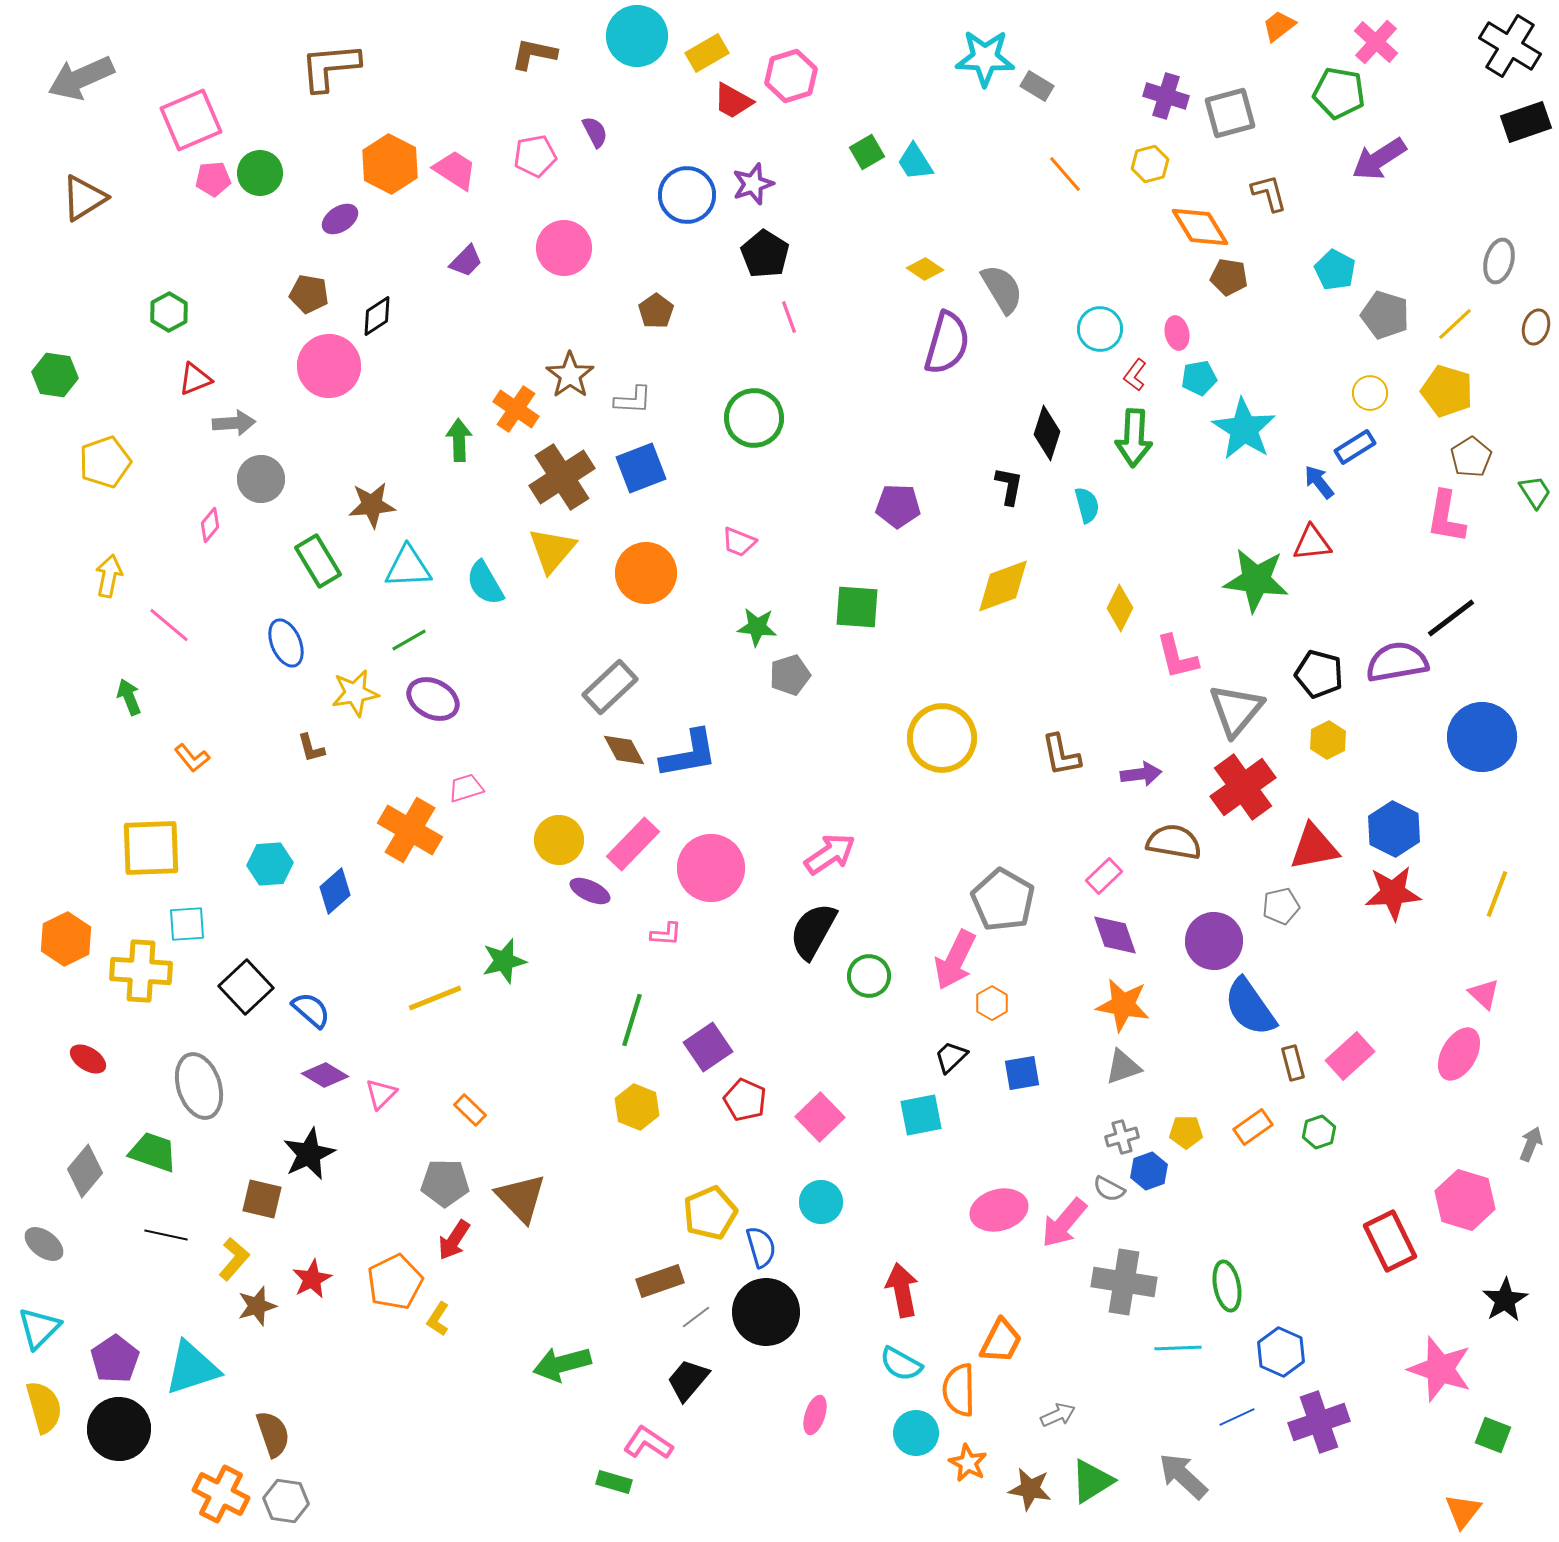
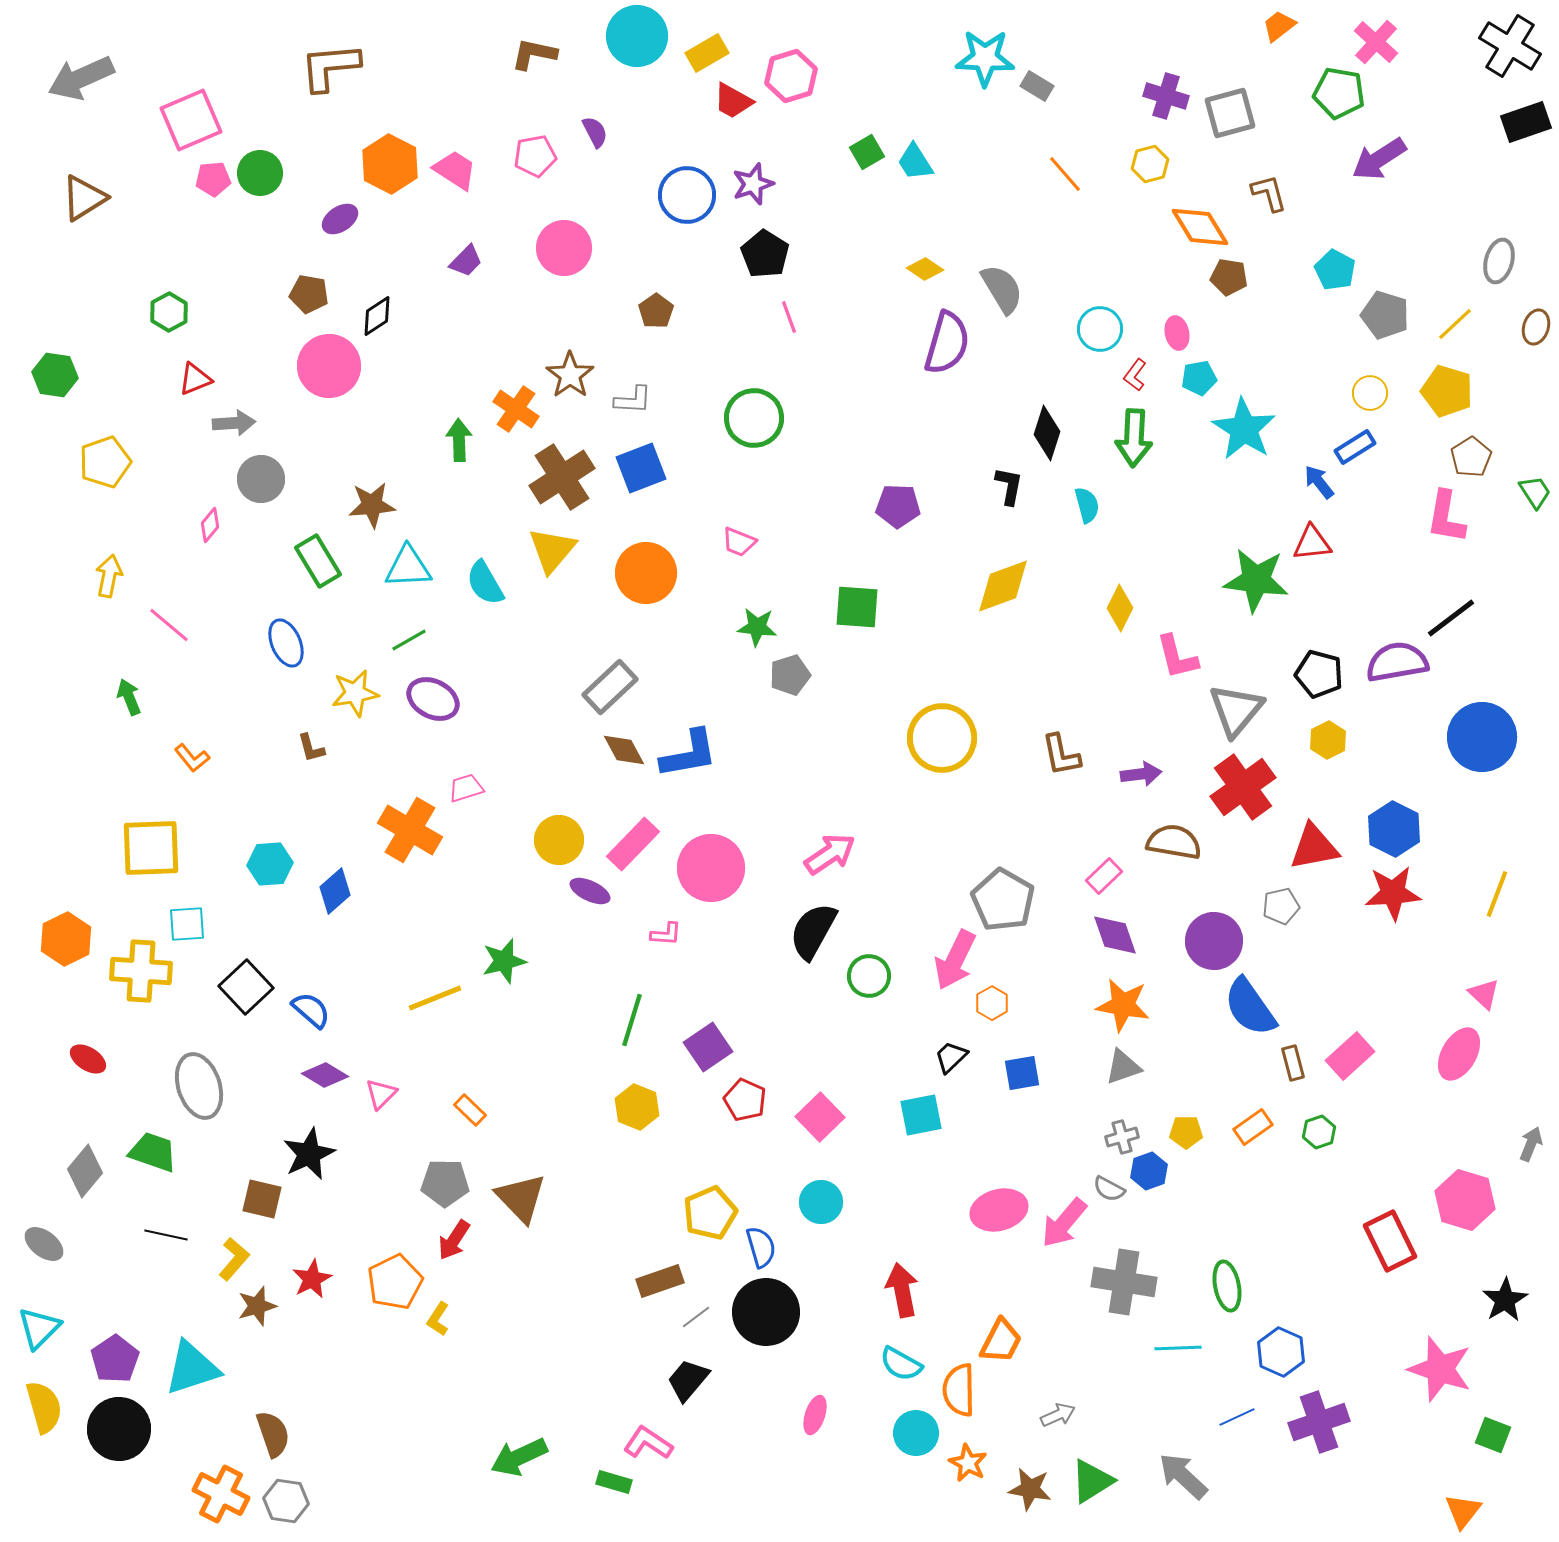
green arrow at (562, 1364): moved 43 px left, 93 px down; rotated 10 degrees counterclockwise
